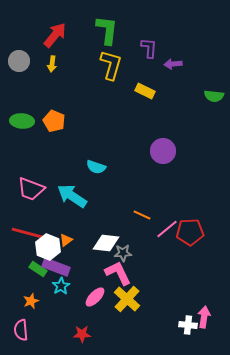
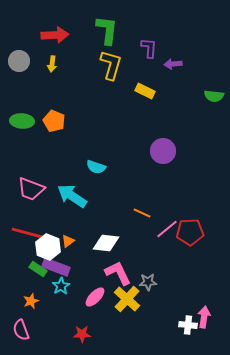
red arrow: rotated 48 degrees clockwise
orange line: moved 2 px up
orange triangle: moved 2 px right, 1 px down
gray star: moved 25 px right, 29 px down
pink semicircle: rotated 15 degrees counterclockwise
